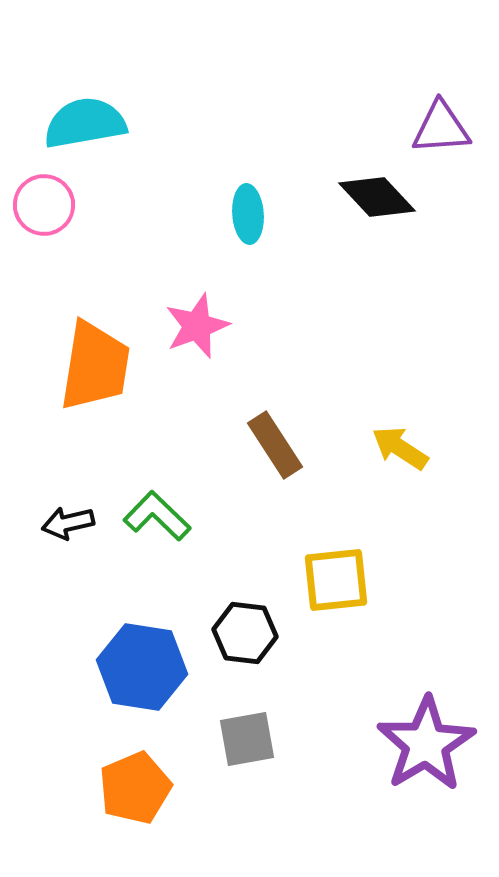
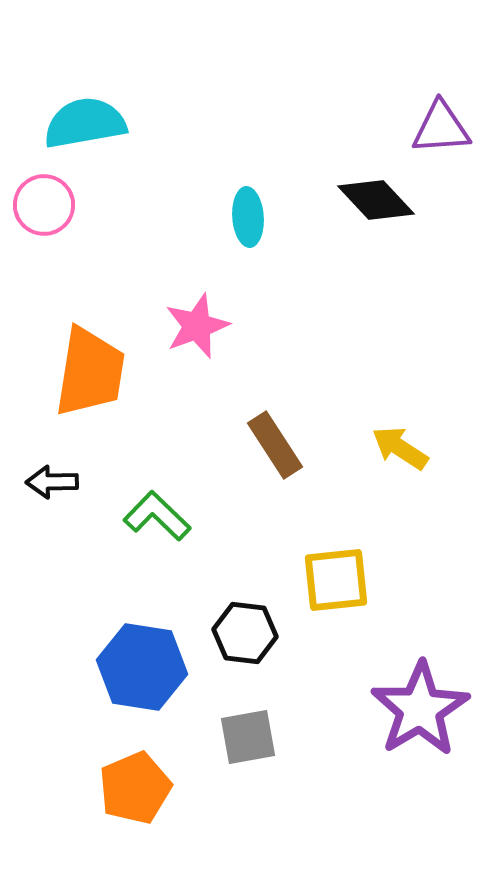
black diamond: moved 1 px left, 3 px down
cyan ellipse: moved 3 px down
orange trapezoid: moved 5 px left, 6 px down
black arrow: moved 16 px left, 41 px up; rotated 12 degrees clockwise
gray square: moved 1 px right, 2 px up
purple star: moved 6 px left, 35 px up
